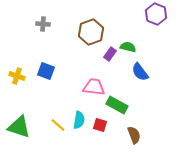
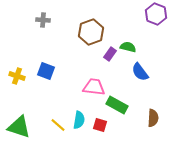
gray cross: moved 4 px up
brown semicircle: moved 19 px right, 17 px up; rotated 24 degrees clockwise
